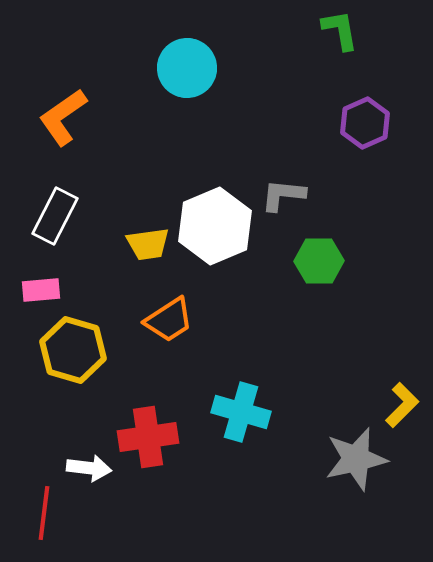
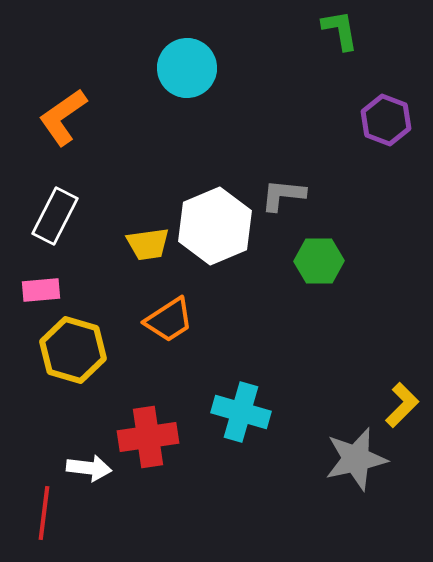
purple hexagon: moved 21 px right, 3 px up; rotated 15 degrees counterclockwise
